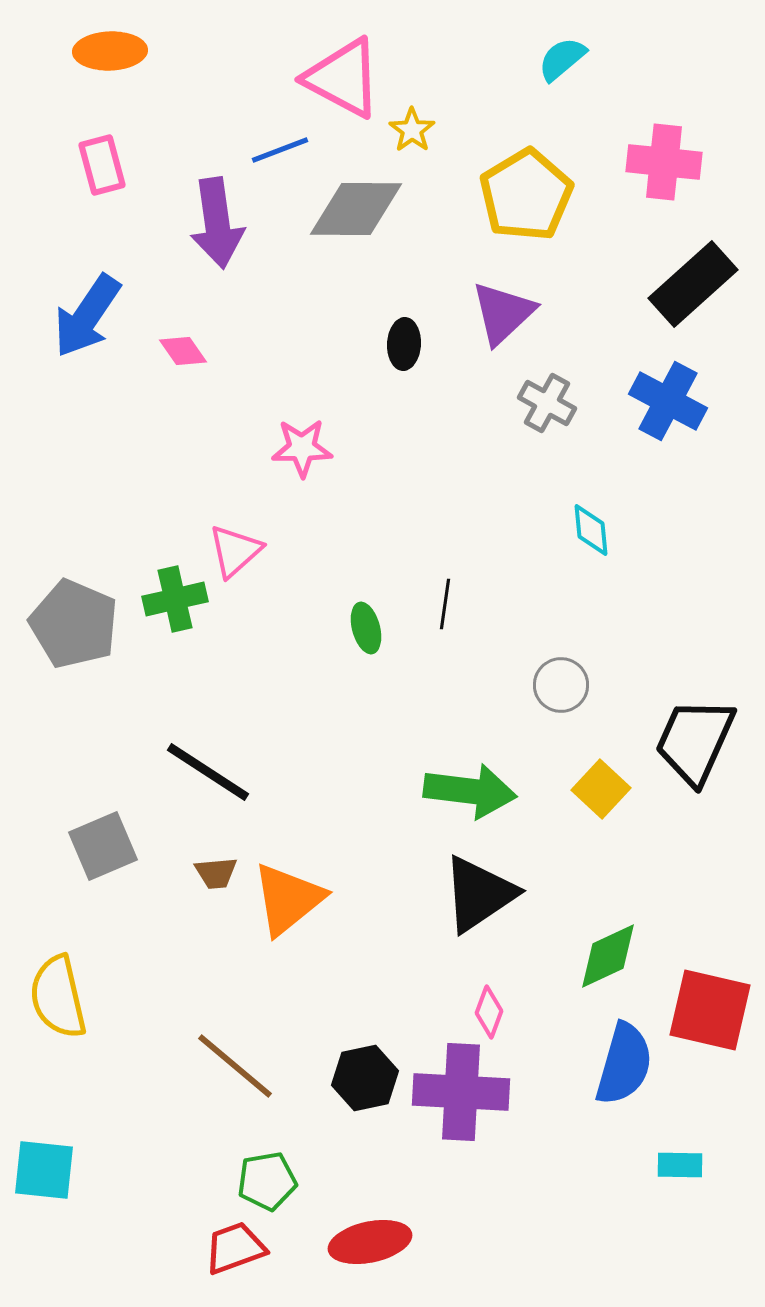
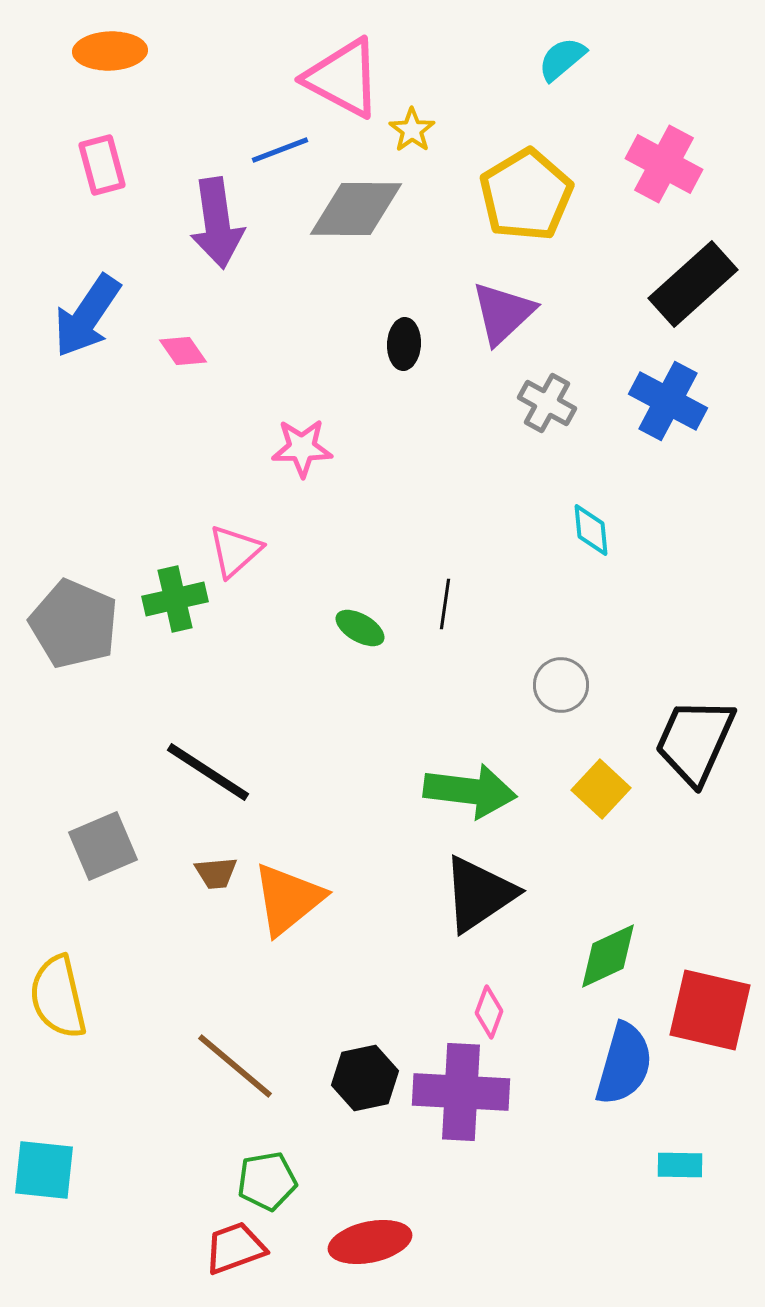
pink cross at (664, 162): moved 2 px down; rotated 22 degrees clockwise
green ellipse at (366, 628): moved 6 px left; rotated 45 degrees counterclockwise
